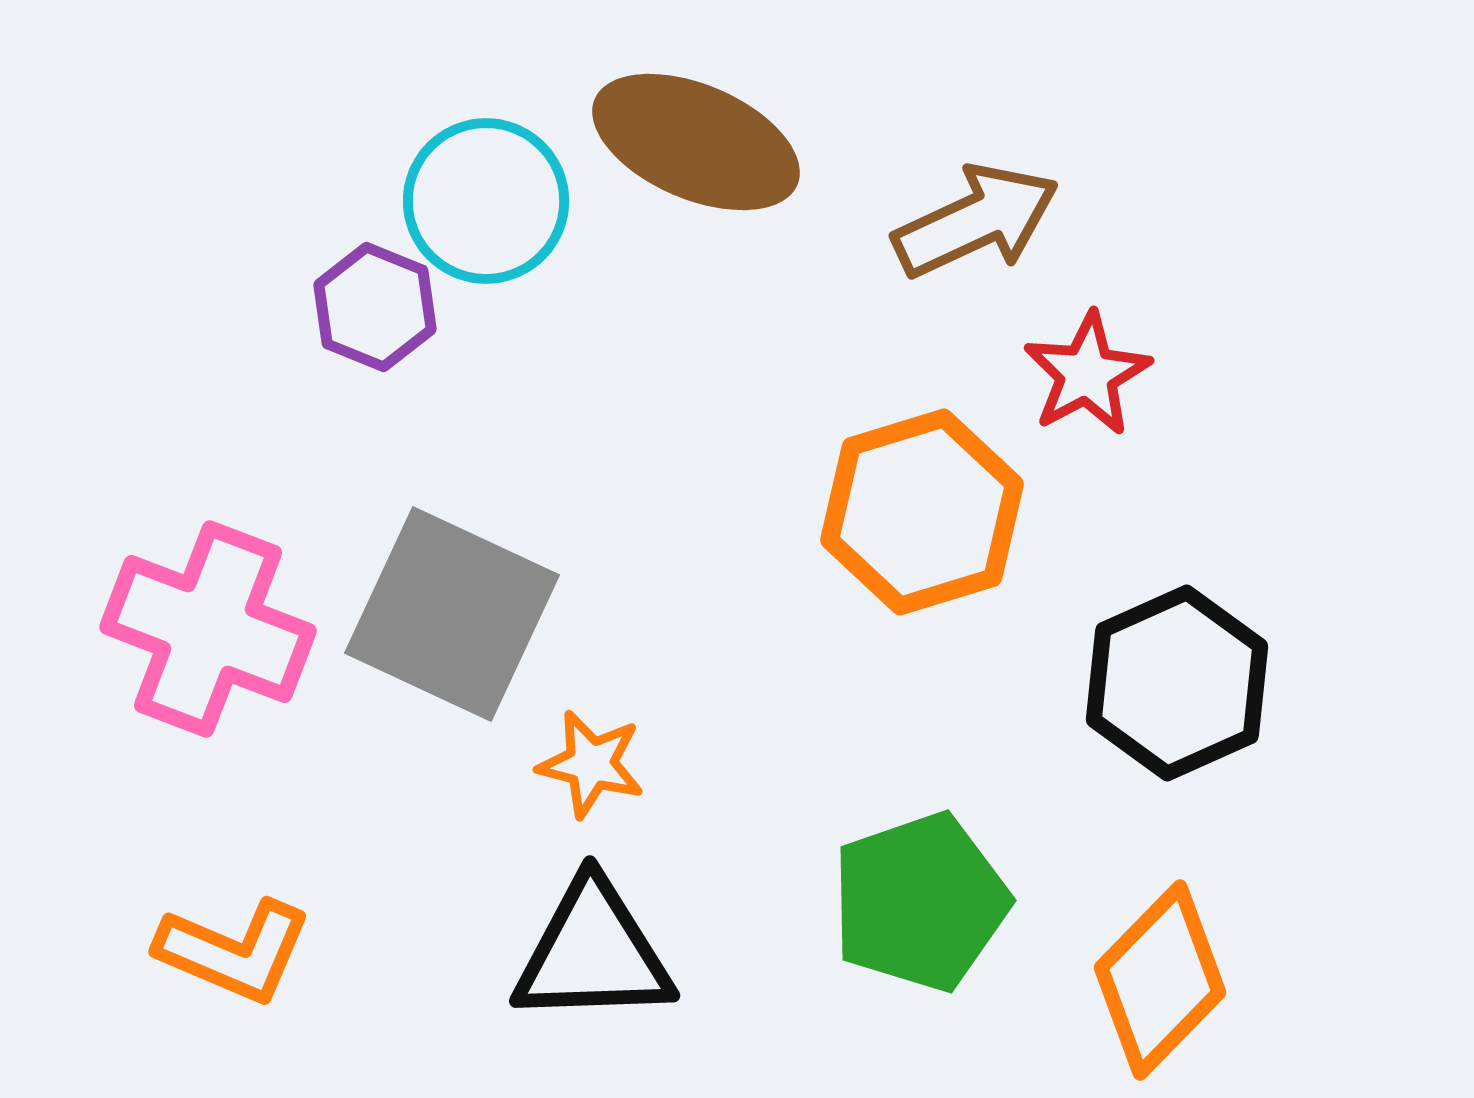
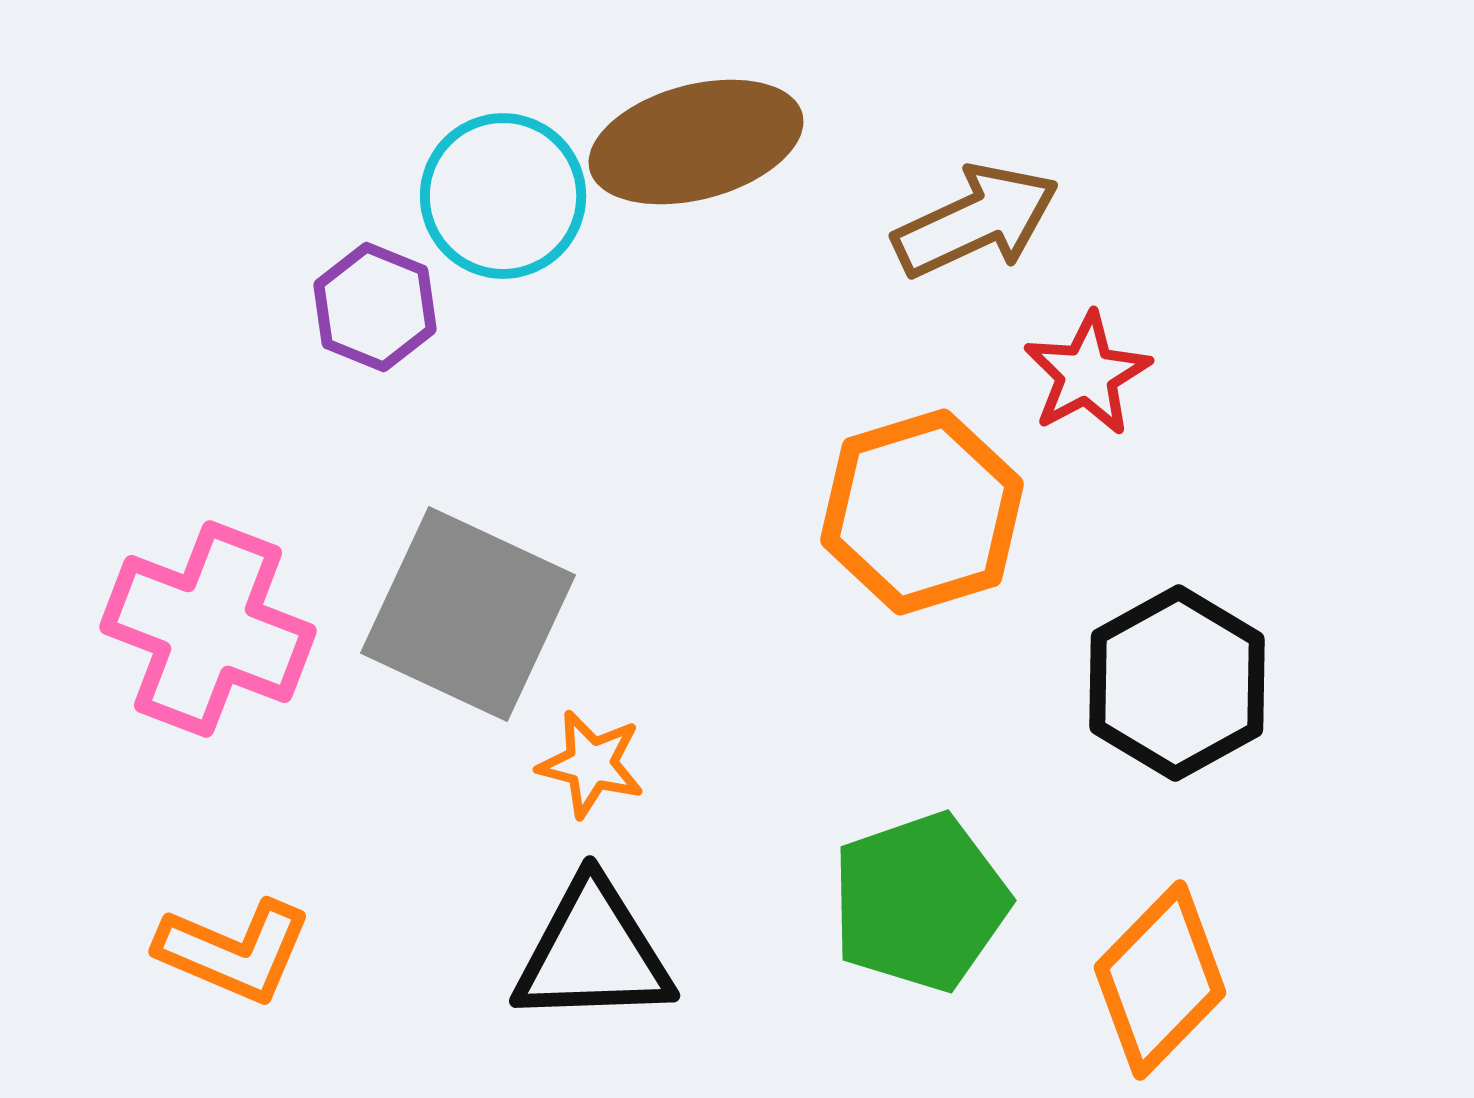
brown ellipse: rotated 38 degrees counterclockwise
cyan circle: moved 17 px right, 5 px up
gray square: moved 16 px right
black hexagon: rotated 5 degrees counterclockwise
